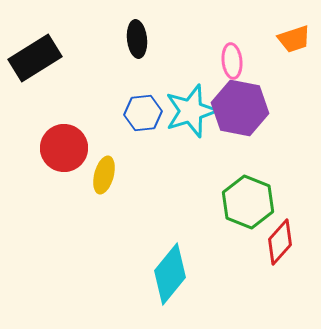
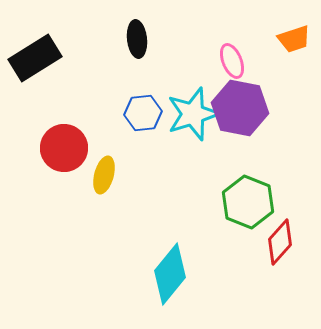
pink ellipse: rotated 16 degrees counterclockwise
cyan star: moved 2 px right, 3 px down
